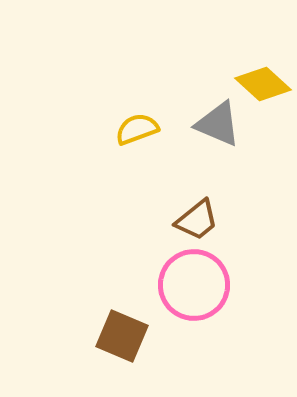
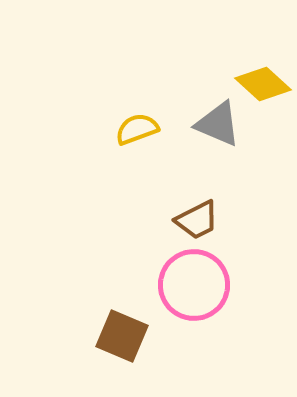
brown trapezoid: rotated 12 degrees clockwise
